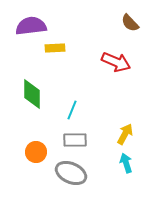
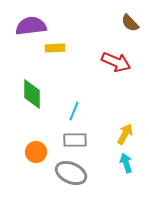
cyan line: moved 2 px right, 1 px down
